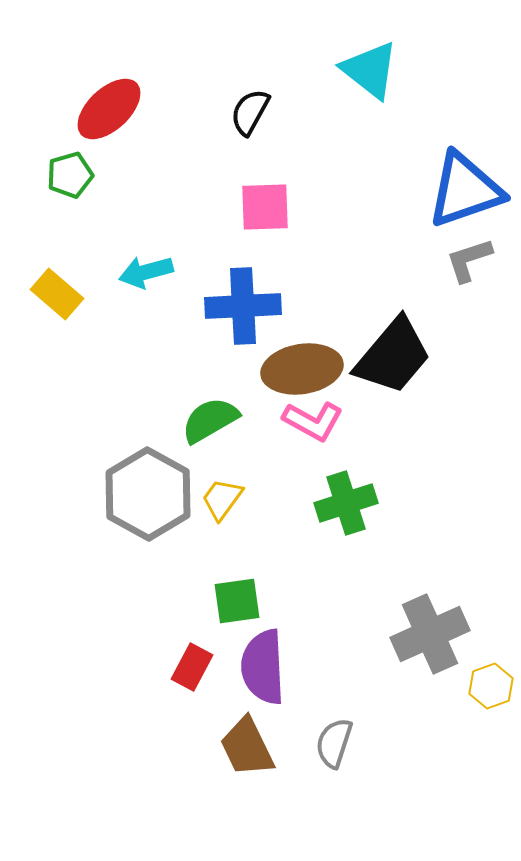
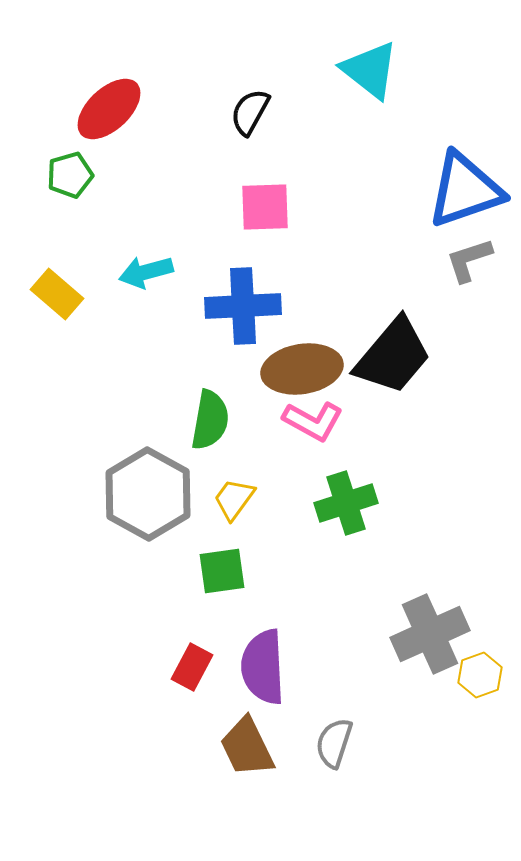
green semicircle: rotated 130 degrees clockwise
yellow trapezoid: moved 12 px right
green square: moved 15 px left, 30 px up
yellow hexagon: moved 11 px left, 11 px up
